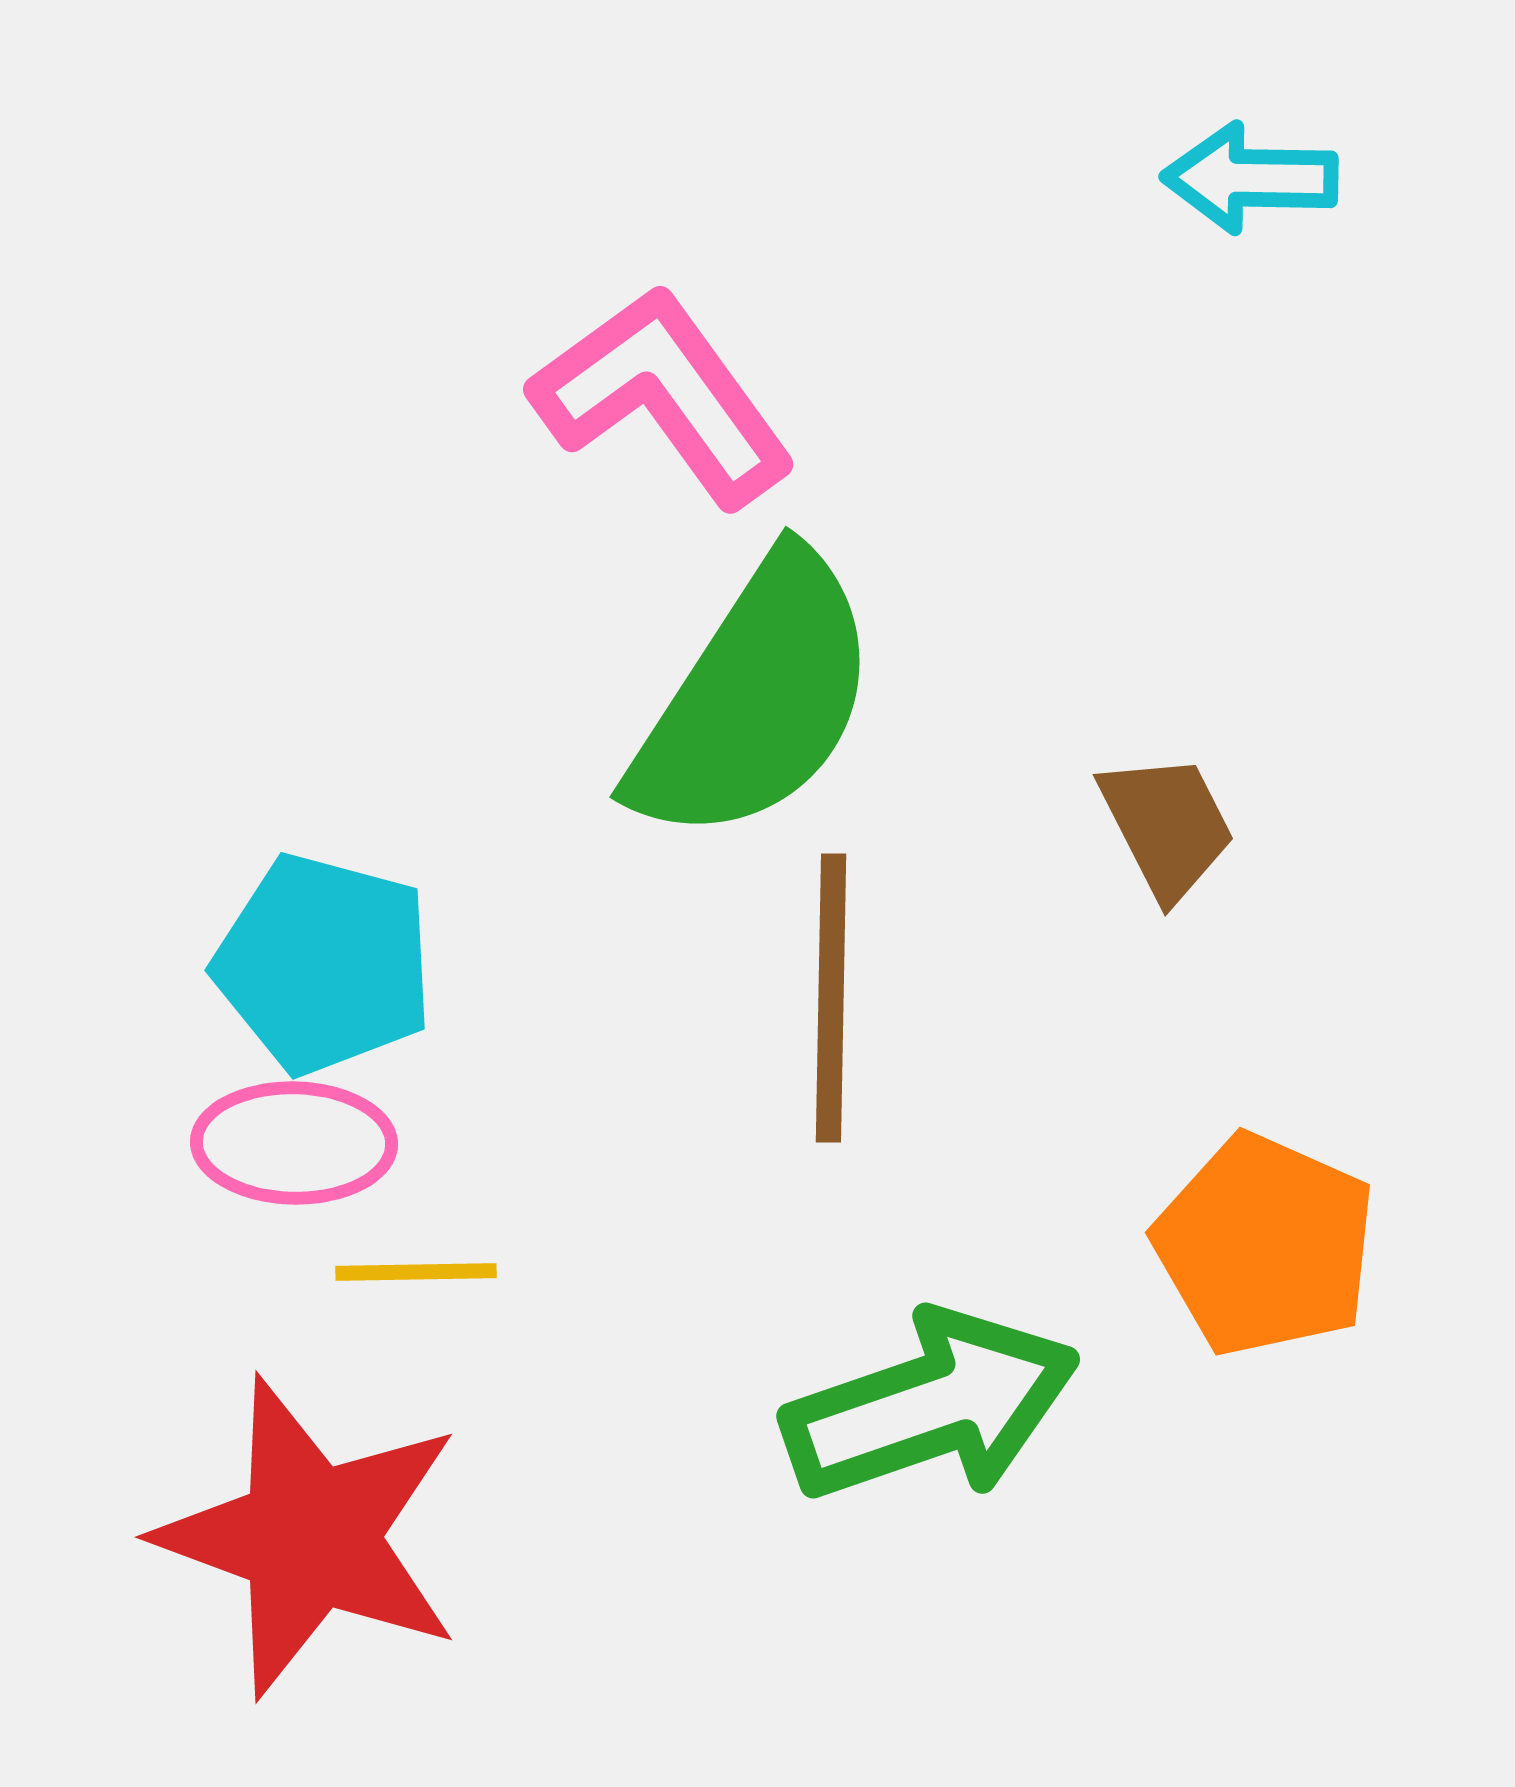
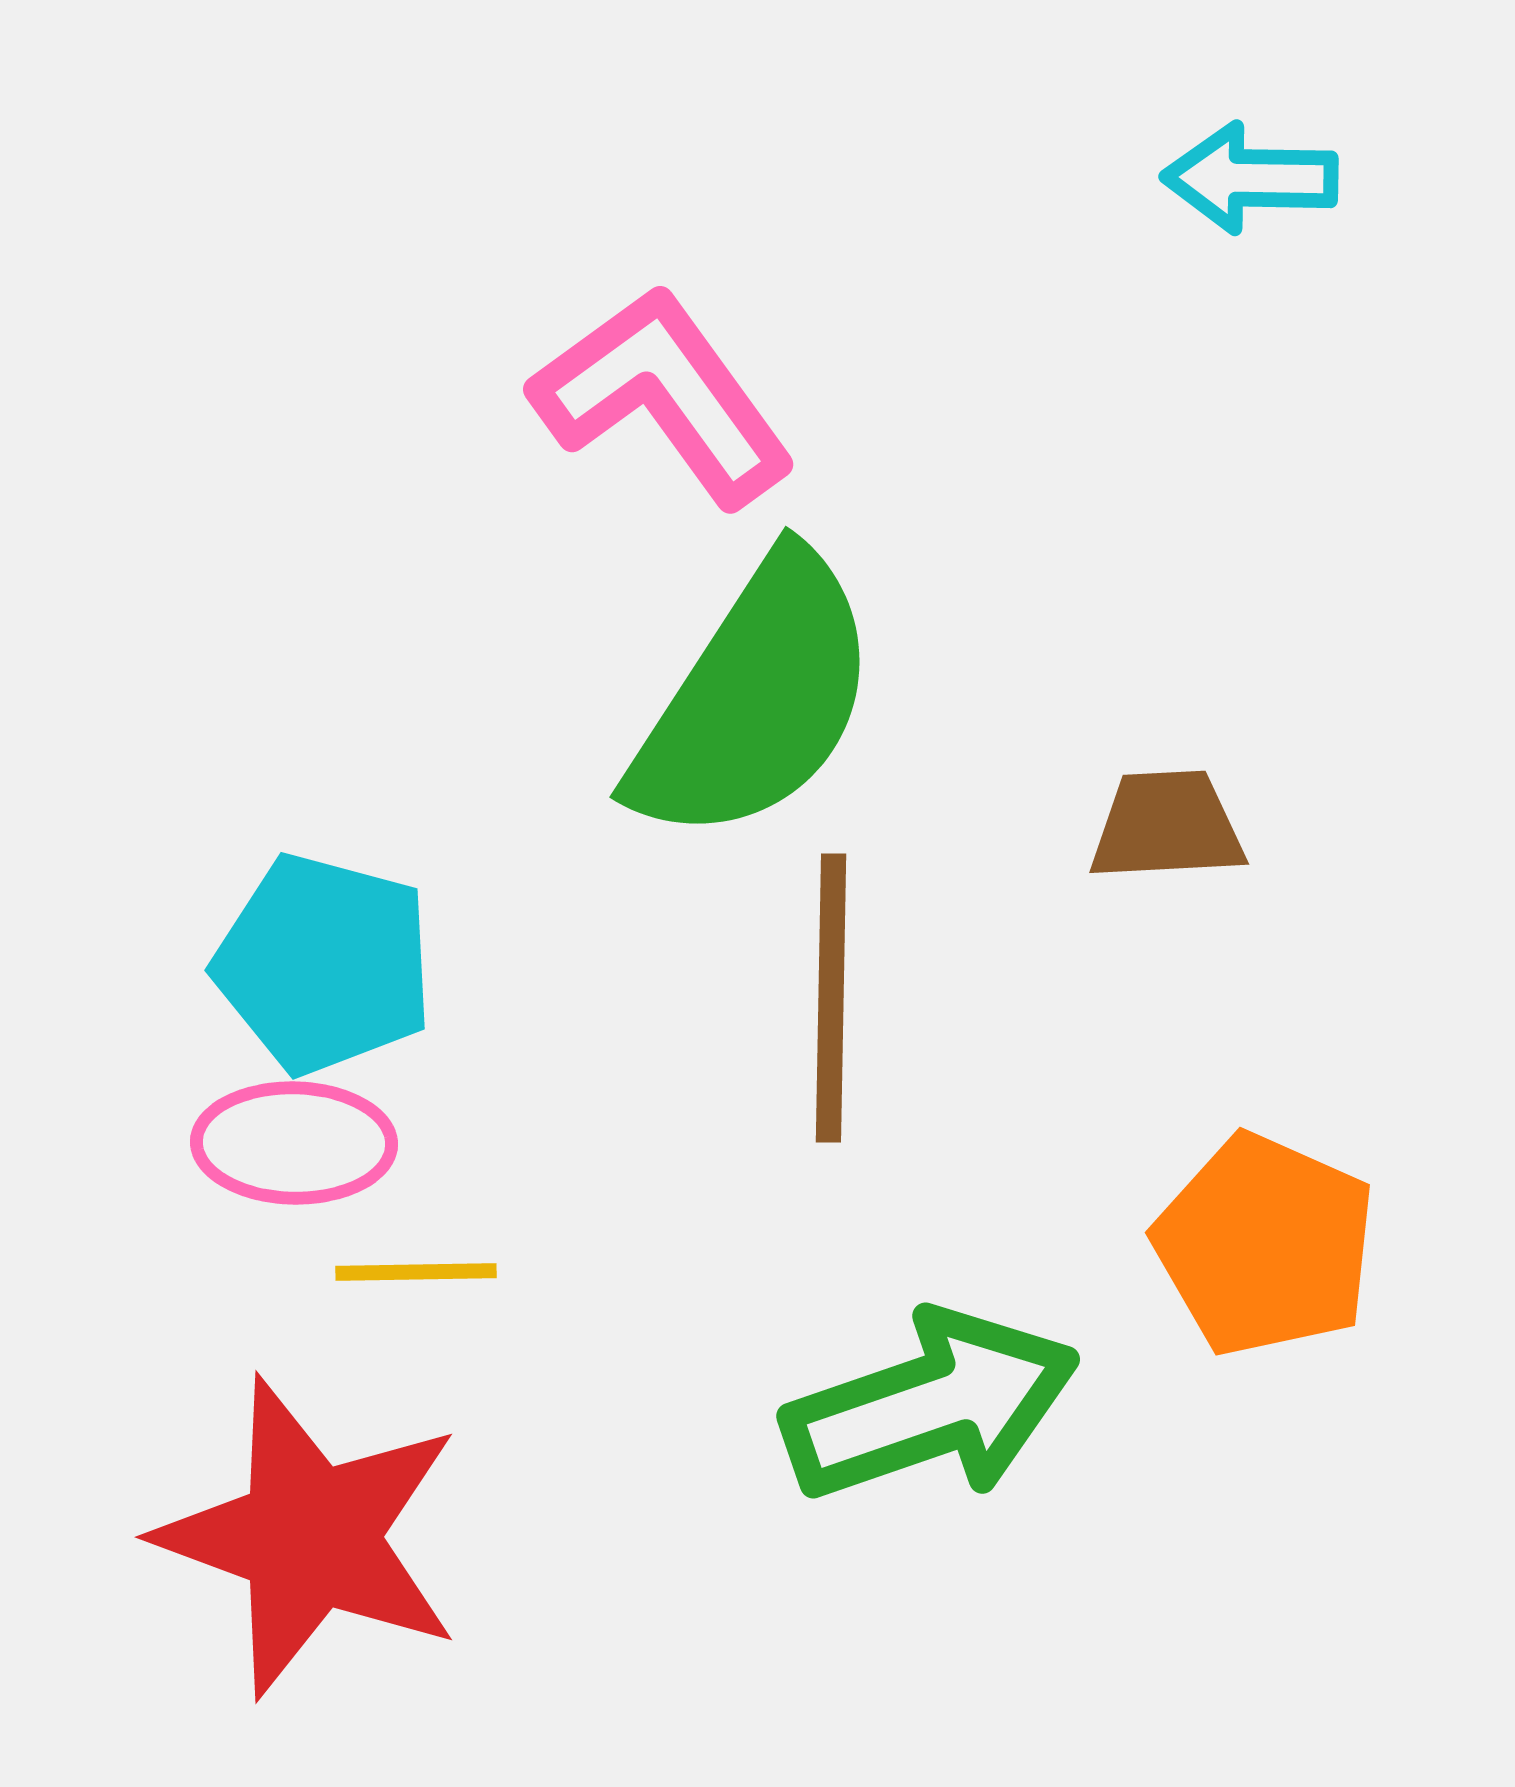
brown trapezoid: rotated 66 degrees counterclockwise
